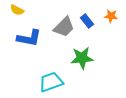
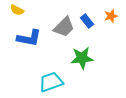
orange star: rotated 24 degrees counterclockwise
